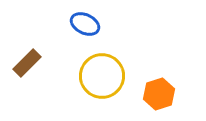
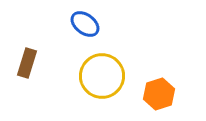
blue ellipse: rotated 12 degrees clockwise
brown rectangle: rotated 28 degrees counterclockwise
